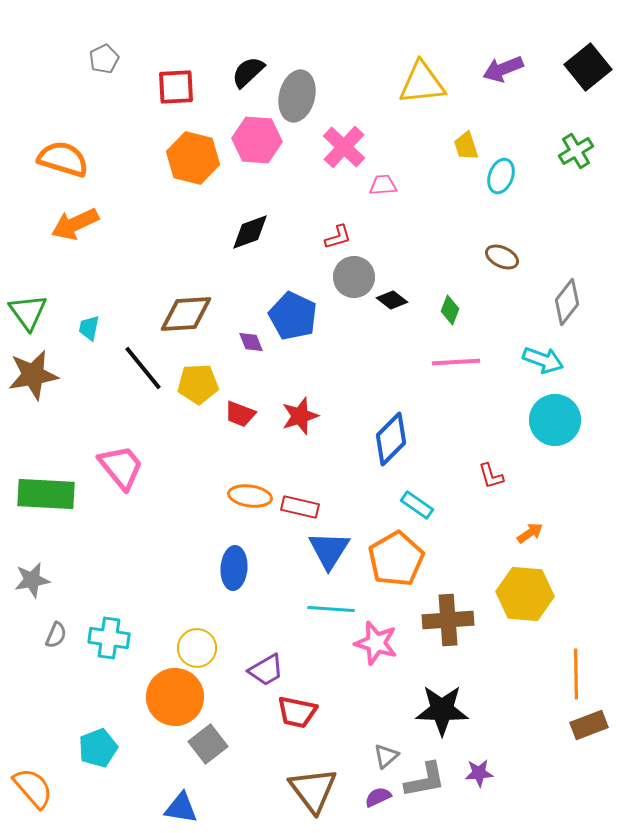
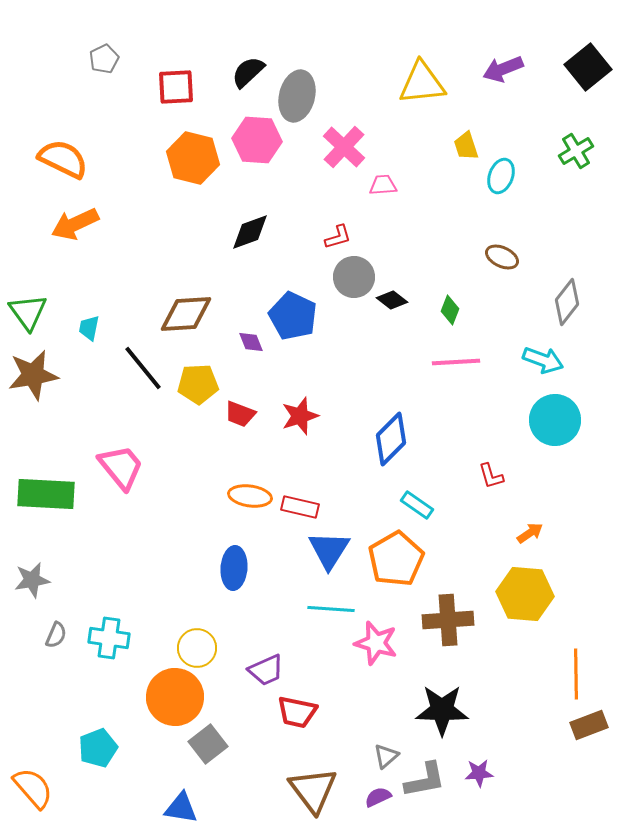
orange semicircle at (63, 159): rotated 9 degrees clockwise
purple trapezoid at (266, 670): rotated 6 degrees clockwise
